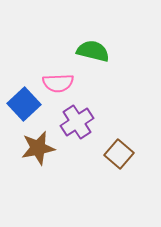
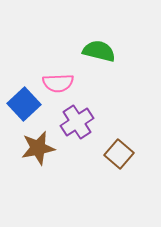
green semicircle: moved 6 px right
